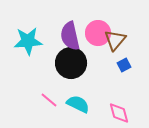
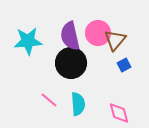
cyan semicircle: rotated 60 degrees clockwise
